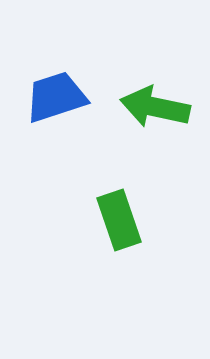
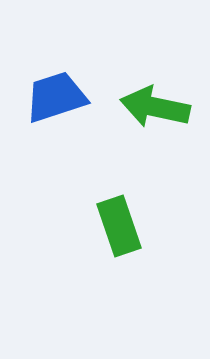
green rectangle: moved 6 px down
